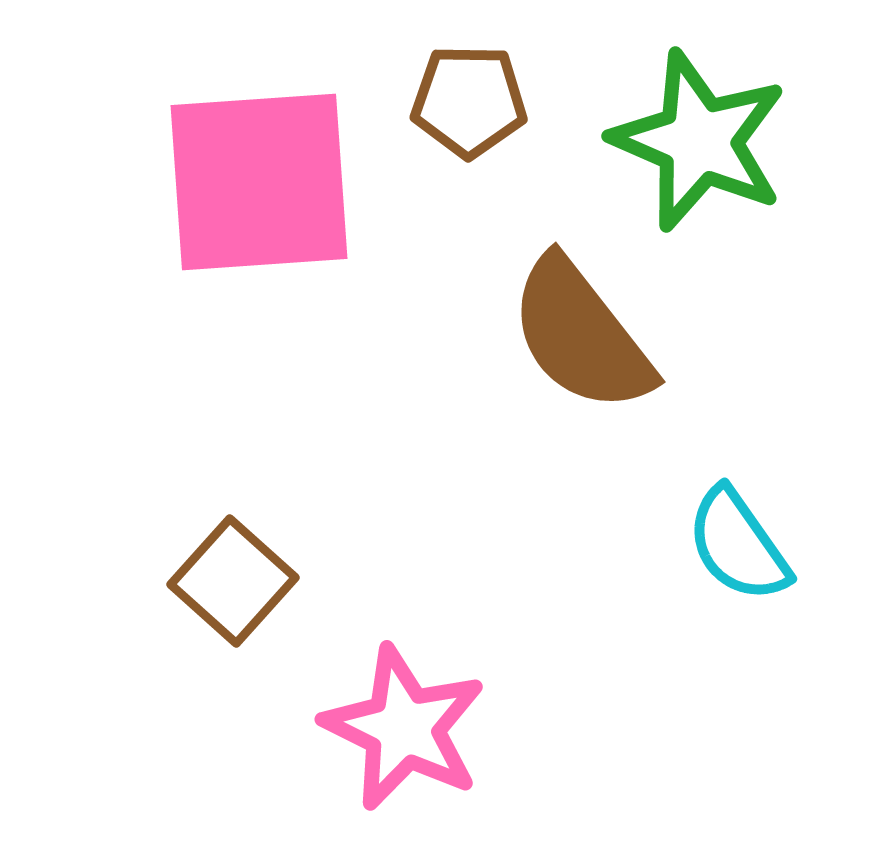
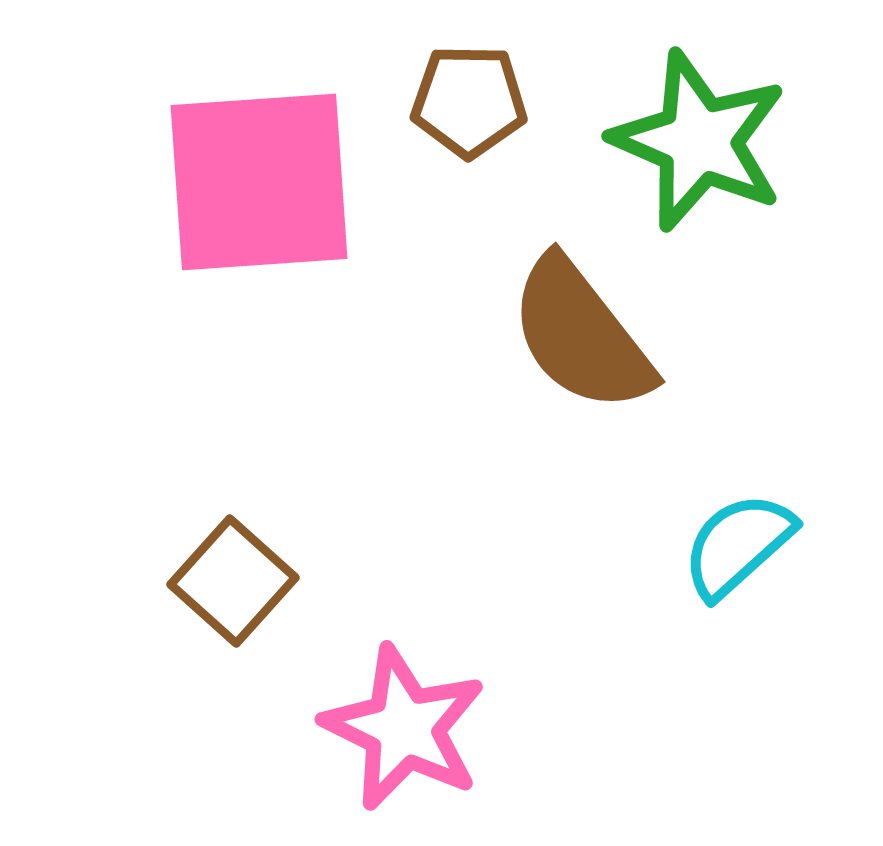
cyan semicircle: rotated 83 degrees clockwise
